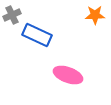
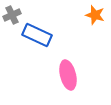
orange star: rotated 18 degrees clockwise
pink ellipse: rotated 56 degrees clockwise
